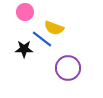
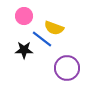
pink circle: moved 1 px left, 4 px down
black star: moved 1 px down
purple circle: moved 1 px left
